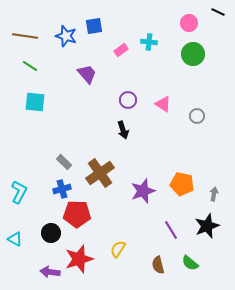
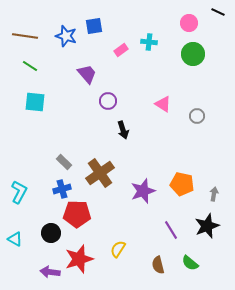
purple circle: moved 20 px left, 1 px down
